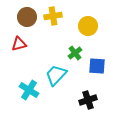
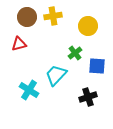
black cross: moved 3 px up
